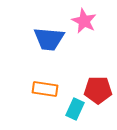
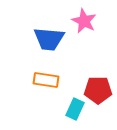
orange rectangle: moved 1 px right, 9 px up
